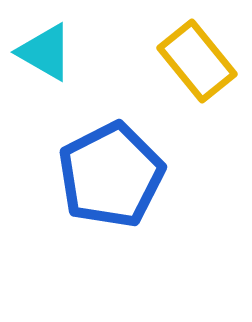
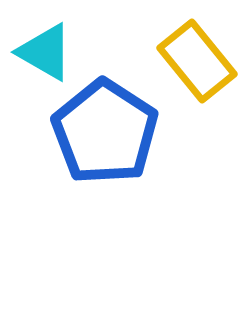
blue pentagon: moved 6 px left, 43 px up; rotated 12 degrees counterclockwise
